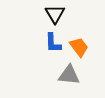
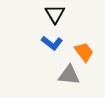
blue L-shape: moved 1 px left; rotated 50 degrees counterclockwise
orange trapezoid: moved 5 px right, 5 px down
